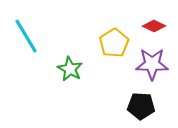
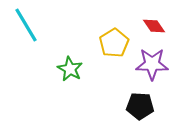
red diamond: rotated 30 degrees clockwise
cyan line: moved 11 px up
black pentagon: moved 1 px left
